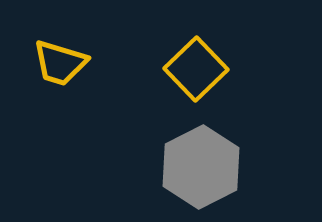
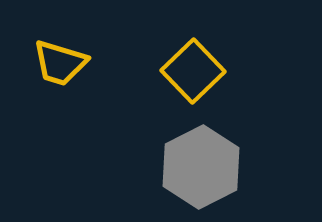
yellow square: moved 3 px left, 2 px down
